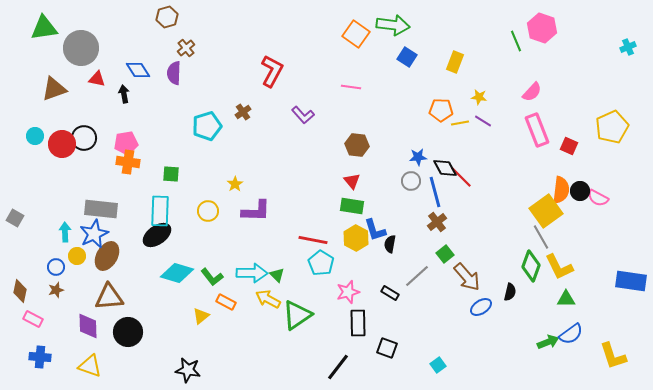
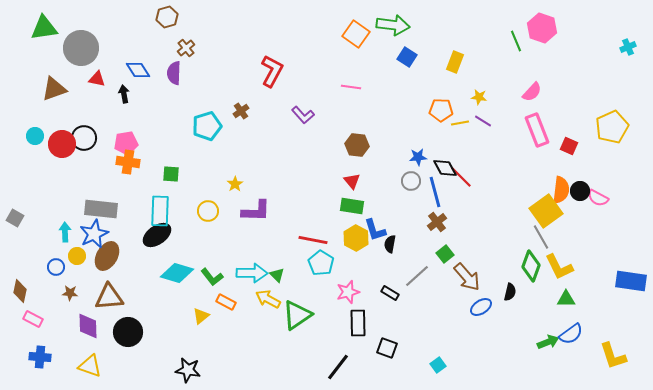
brown cross at (243, 112): moved 2 px left, 1 px up
brown star at (56, 290): moved 14 px right, 3 px down; rotated 21 degrees clockwise
